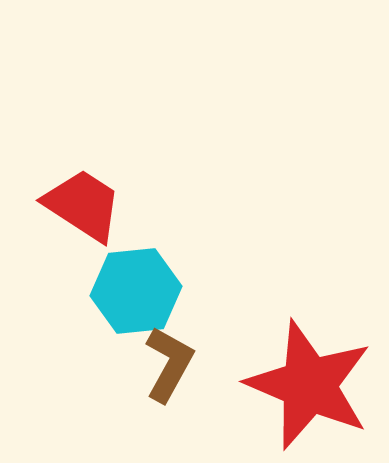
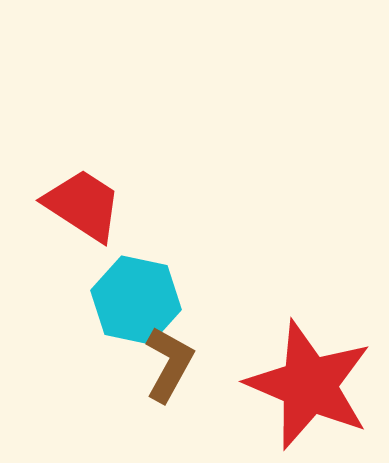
cyan hexagon: moved 9 px down; rotated 18 degrees clockwise
